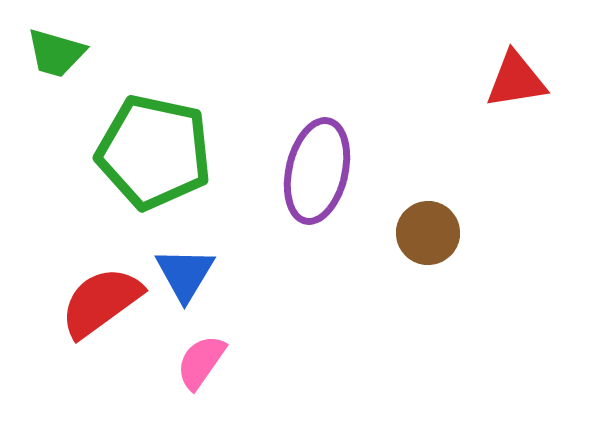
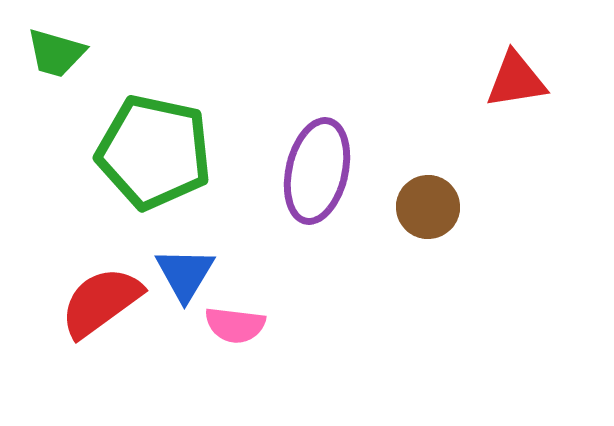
brown circle: moved 26 px up
pink semicircle: moved 34 px right, 37 px up; rotated 118 degrees counterclockwise
